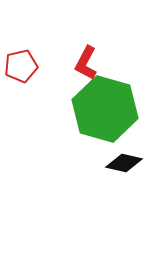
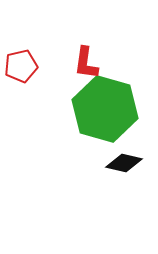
red L-shape: rotated 20 degrees counterclockwise
